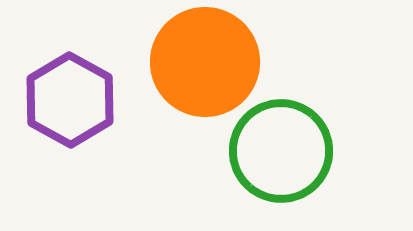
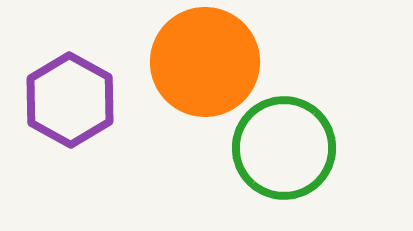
green circle: moved 3 px right, 3 px up
